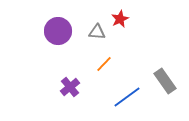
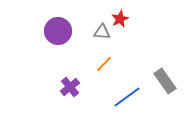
gray triangle: moved 5 px right
